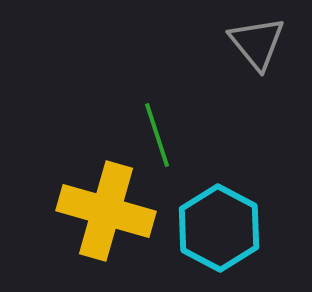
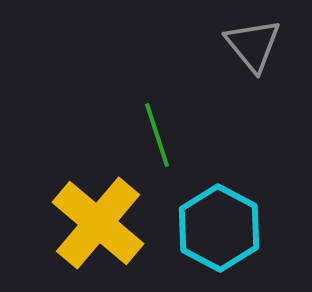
gray triangle: moved 4 px left, 2 px down
yellow cross: moved 8 px left, 12 px down; rotated 24 degrees clockwise
